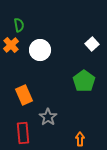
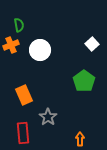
orange cross: rotated 21 degrees clockwise
